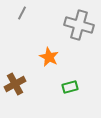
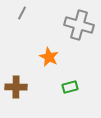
brown cross: moved 1 px right, 3 px down; rotated 30 degrees clockwise
